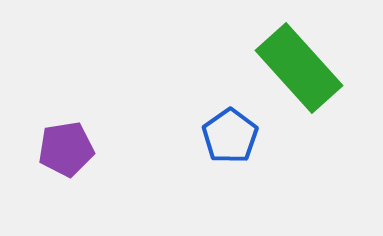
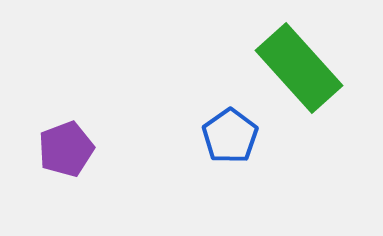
purple pentagon: rotated 12 degrees counterclockwise
